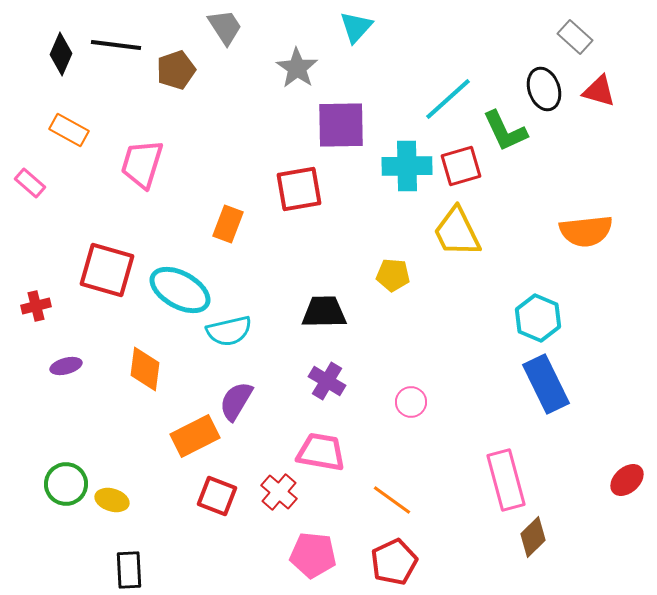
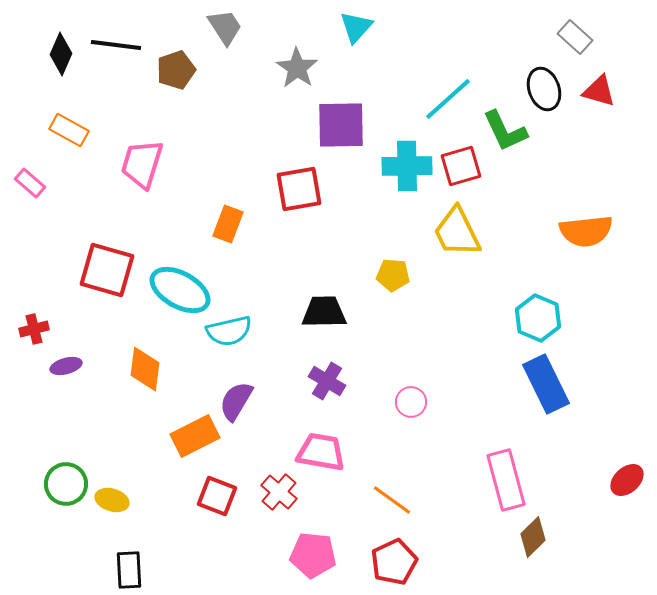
red cross at (36, 306): moved 2 px left, 23 px down
